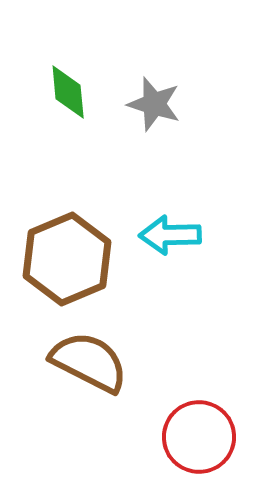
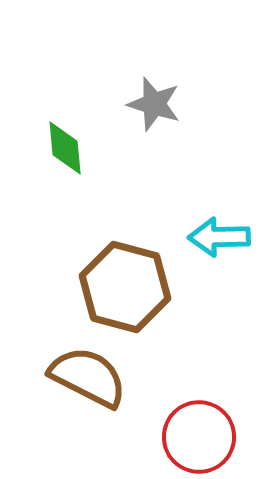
green diamond: moved 3 px left, 56 px down
cyan arrow: moved 49 px right, 2 px down
brown hexagon: moved 58 px right, 28 px down; rotated 22 degrees counterclockwise
brown semicircle: moved 1 px left, 15 px down
